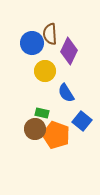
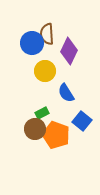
brown semicircle: moved 3 px left
green rectangle: rotated 40 degrees counterclockwise
